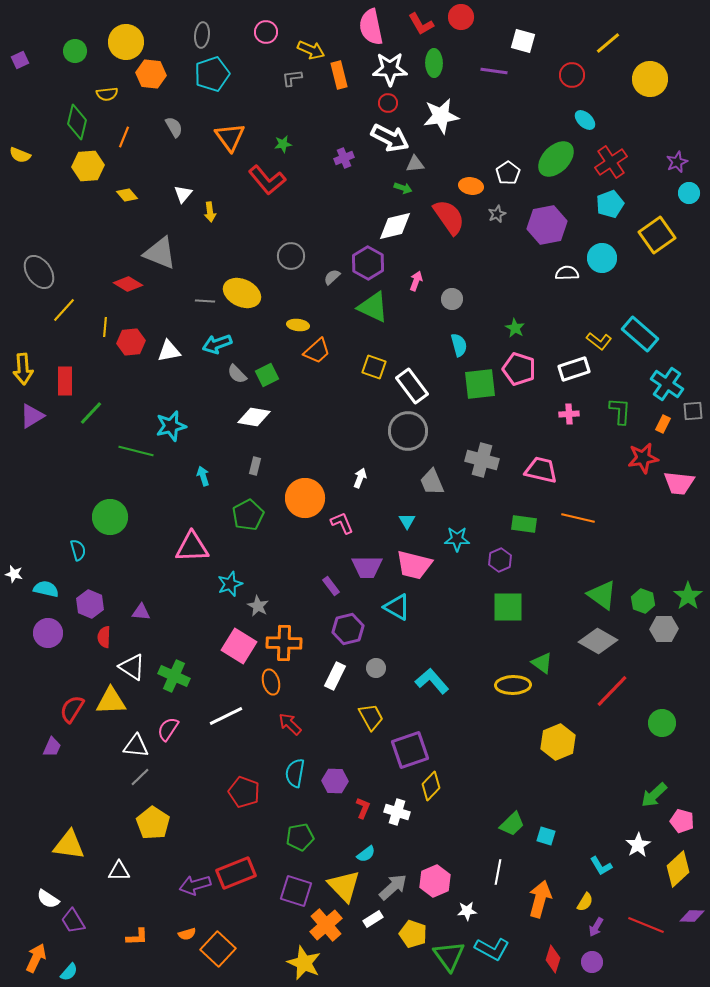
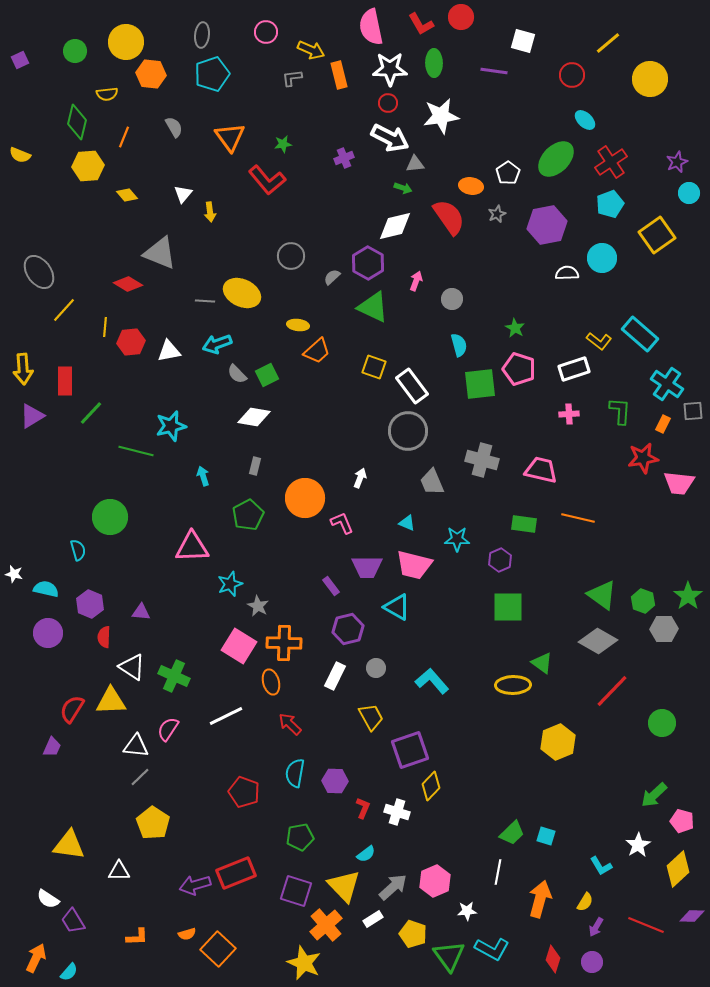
cyan triangle at (407, 521): moved 2 px down; rotated 36 degrees counterclockwise
green trapezoid at (512, 824): moved 9 px down
